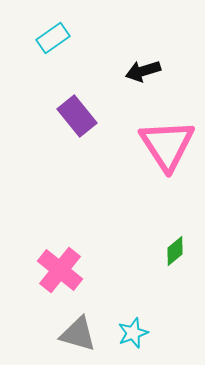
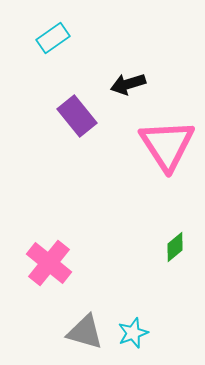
black arrow: moved 15 px left, 13 px down
green diamond: moved 4 px up
pink cross: moved 11 px left, 7 px up
gray triangle: moved 7 px right, 2 px up
